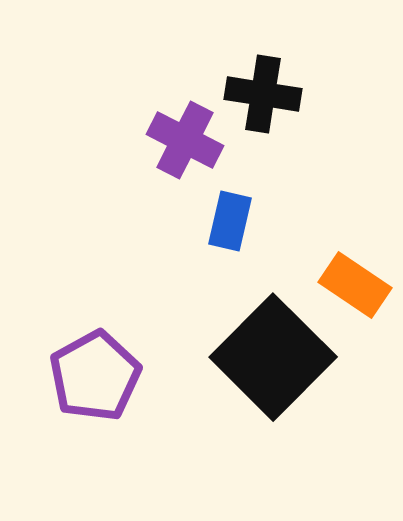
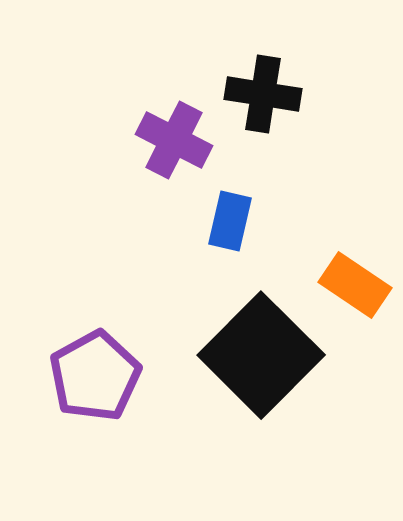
purple cross: moved 11 px left
black square: moved 12 px left, 2 px up
